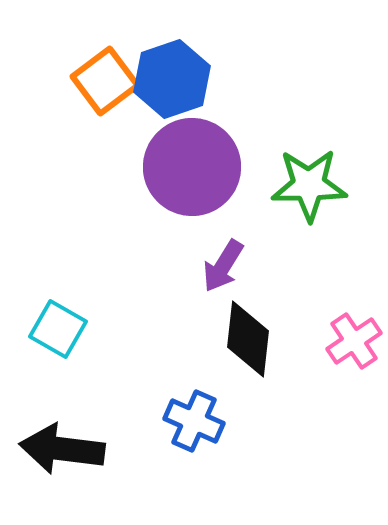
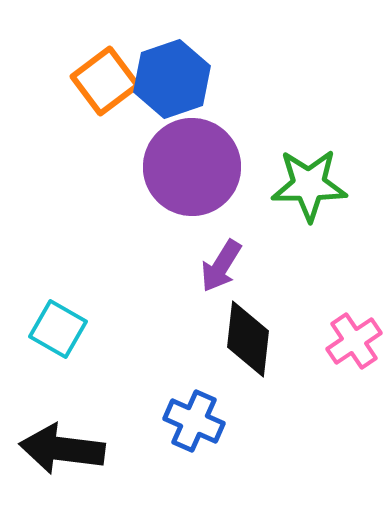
purple arrow: moved 2 px left
